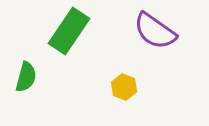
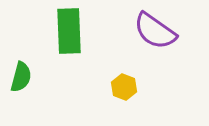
green rectangle: rotated 36 degrees counterclockwise
green semicircle: moved 5 px left
